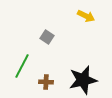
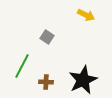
yellow arrow: moved 1 px up
black star: rotated 12 degrees counterclockwise
